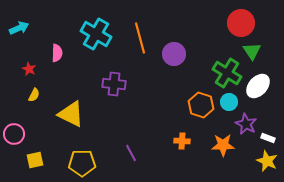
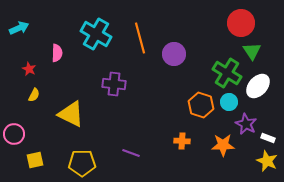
purple line: rotated 42 degrees counterclockwise
